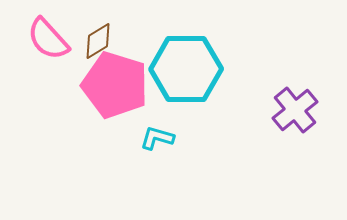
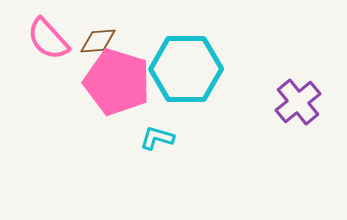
brown diamond: rotated 27 degrees clockwise
pink pentagon: moved 2 px right, 3 px up
purple cross: moved 3 px right, 8 px up
